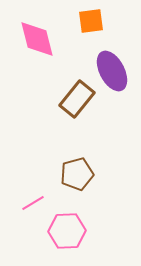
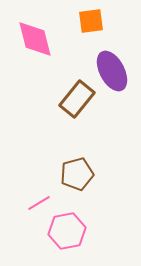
pink diamond: moved 2 px left
pink line: moved 6 px right
pink hexagon: rotated 9 degrees counterclockwise
